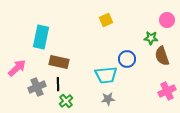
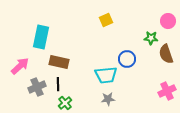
pink circle: moved 1 px right, 1 px down
brown semicircle: moved 4 px right, 2 px up
pink arrow: moved 3 px right, 2 px up
green cross: moved 1 px left, 2 px down
